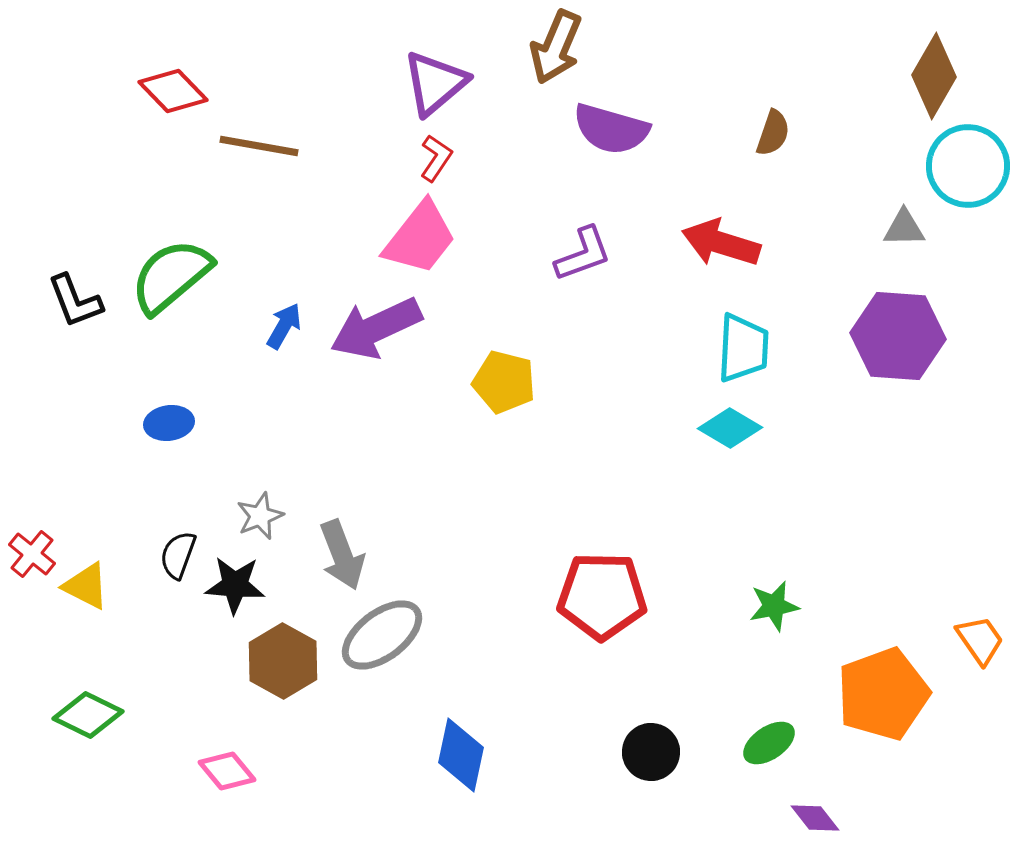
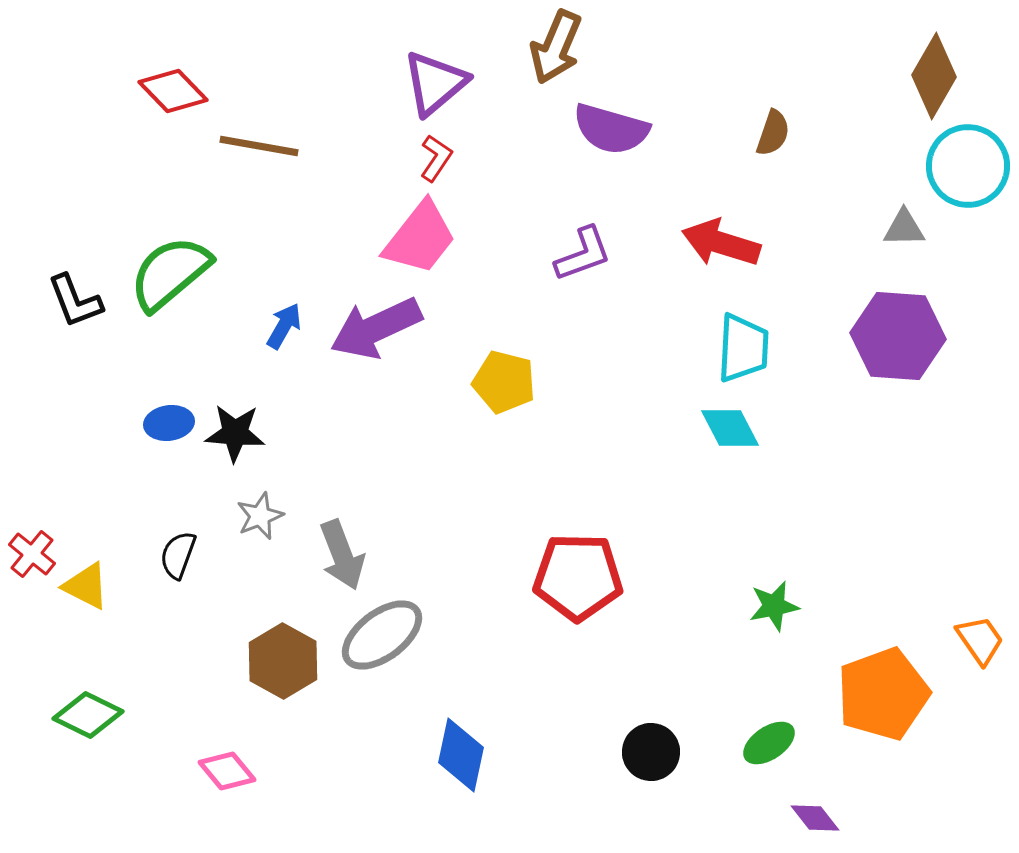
green semicircle: moved 1 px left, 3 px up
cyan diamond: rotated 32 degrees clockwise
black star: moved 152 px up
red pentagon: moved 24 px left, 19 px up
